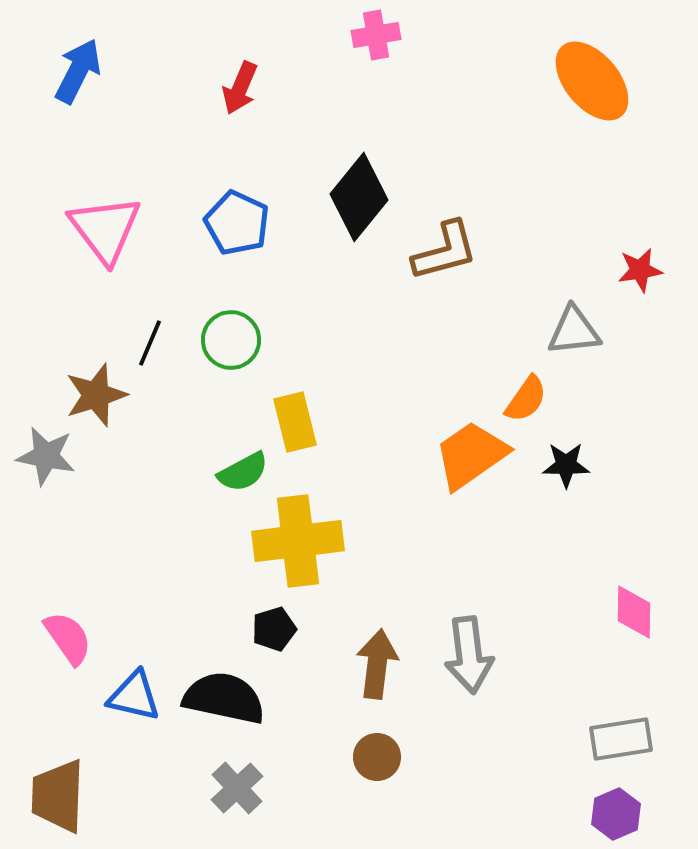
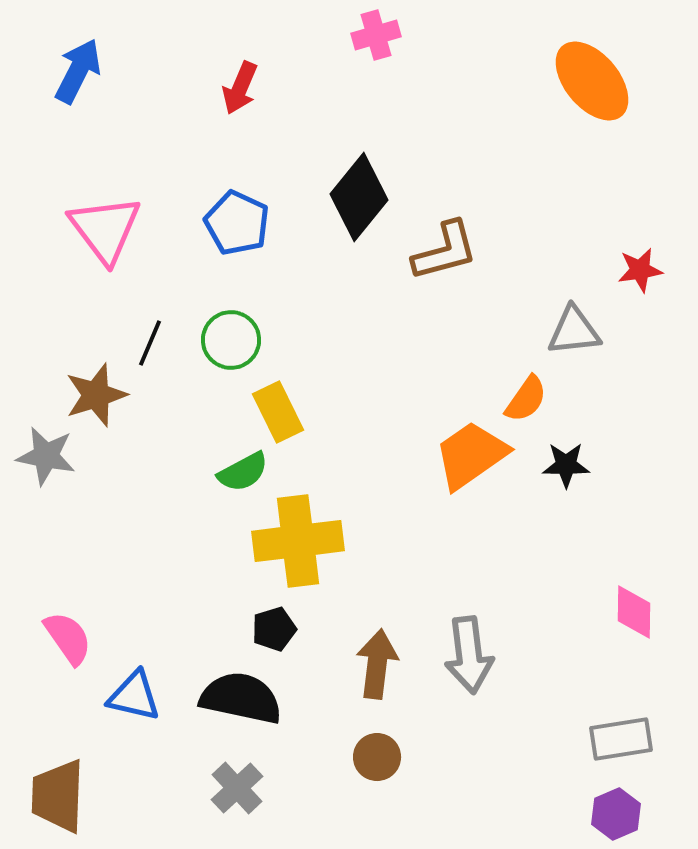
pink cross: rotated 6 degrees counterclockwise
yellow rectangle: moved 17 px left, 10 px up; rotated 12 degrees counterclockwise
black semicircle: moved 17 px right
